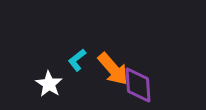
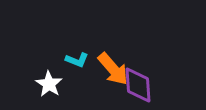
cyan L-shape: rotated 120 degrees counterclockwise
